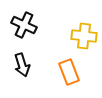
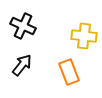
black cross: moved 1 px left, 1 px down
black arrow: rotated 125 degrees counterclockwise
